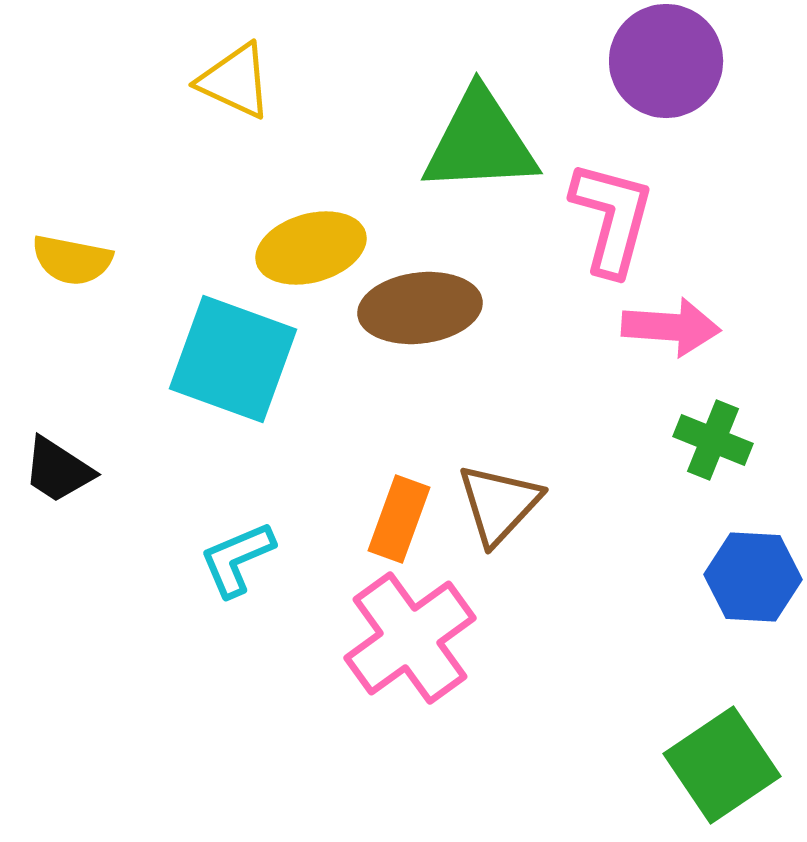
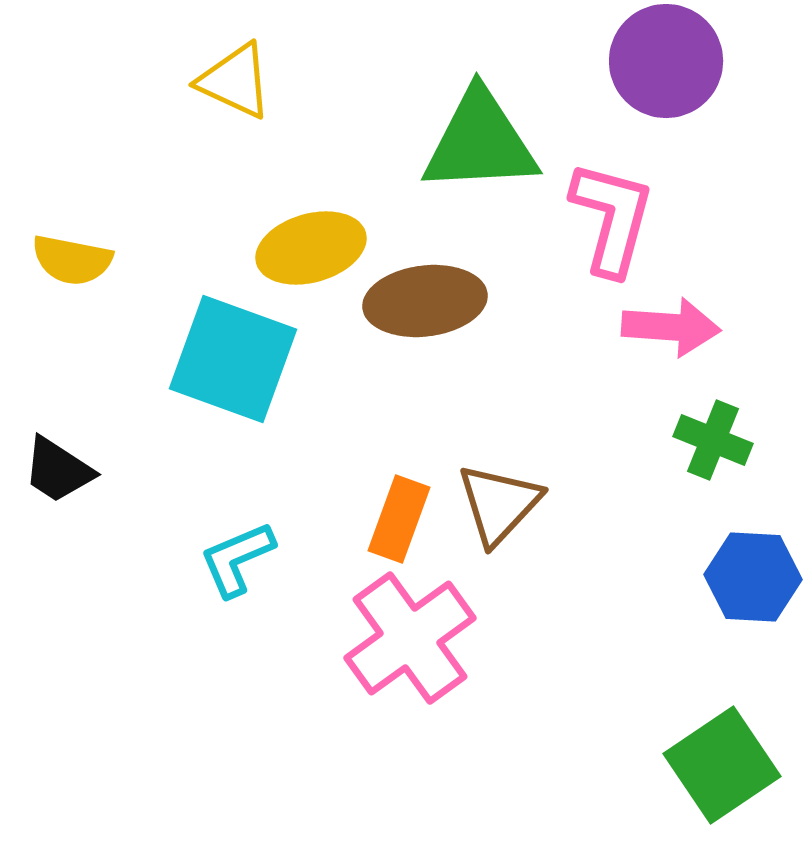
brown ellipse: moved 5 px right, 7 px up
